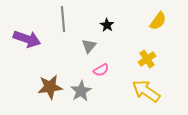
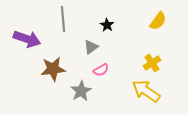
gray triangle: moved 2 px right, 1 px down; rotated 14 degrees clockwise
yellow cross: moved 5 px right, 4 px down
brown star: moved 3 px right, 18 px up
